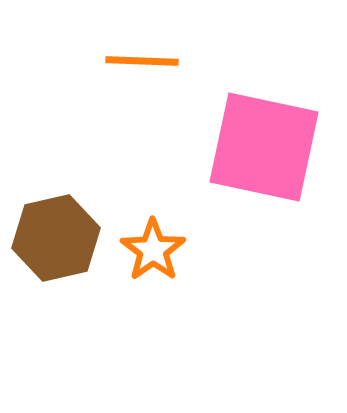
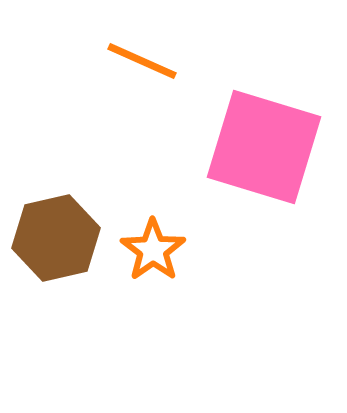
orange line: rotated 22 degrees clockwise
pink square: rotated 5 degrees clockwise
